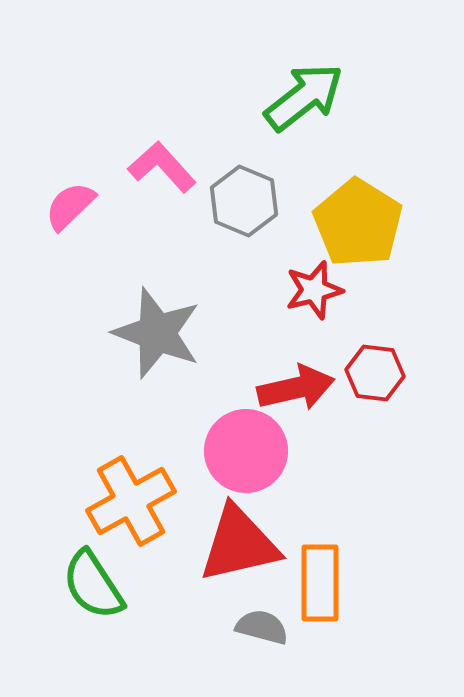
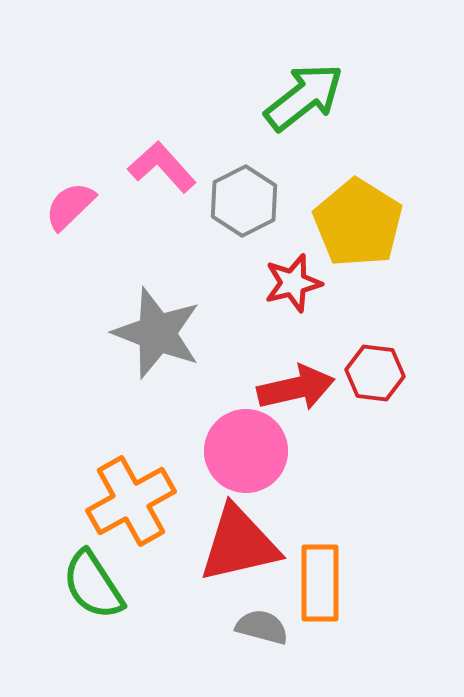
gray hexagon: rotated 10 degrees clockwise
red star: moved 21 px left, 7 px up
